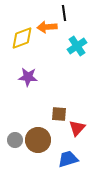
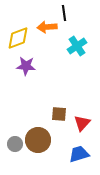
yellow diamond: moved 4 px left
purple star: moved 2 px left, 11 px up
red triangle: moved 5 px right, 5 px up
gray circle: moved 4 px down
blue trapezoid: moved 11 px right, 5 px up
